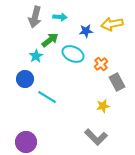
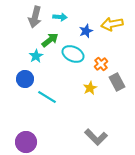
blue star: rotated 16 degrees counterclockwise
yellow star: moved 13 px left, 18 px up; rotated 16 degrees counterclockwise
